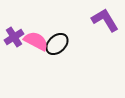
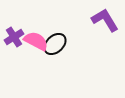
black ellipse: moved 2 px left
